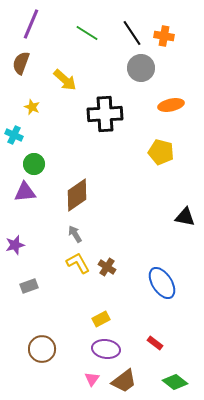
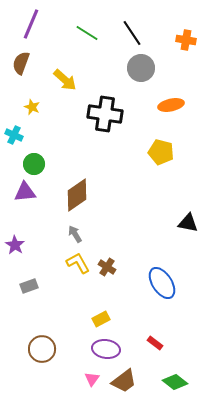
orange cross: moved 22 px right, 4 px down
black cross: rotated 12 degrees clockwise
black triangle: moved 3 px right, 6 px down
purple star: rotated 24 degrees counterclockwise
